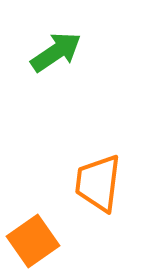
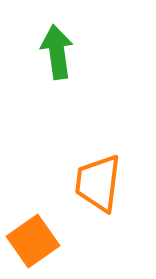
green arrow: moved 1 px right; rotated 64 degrees counterclockwise
